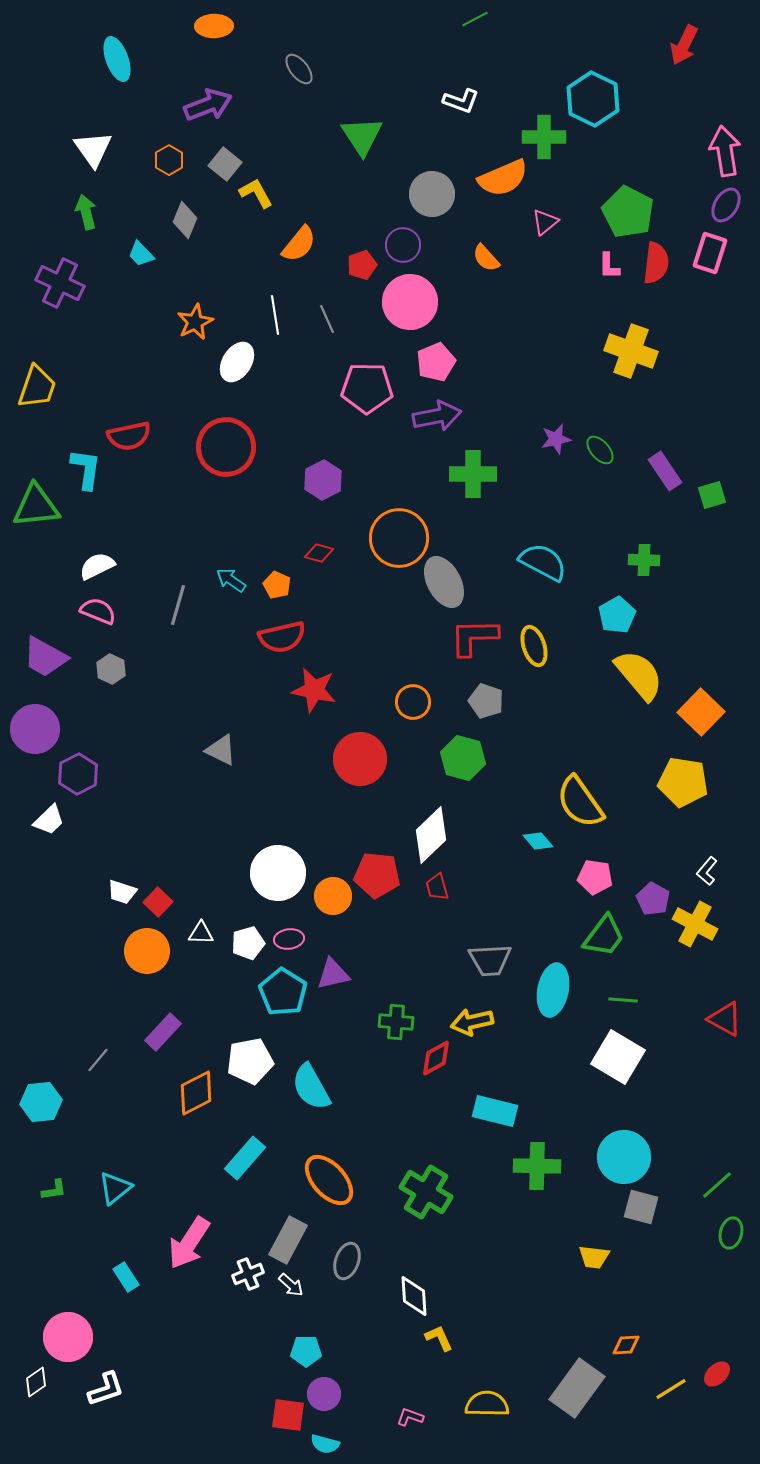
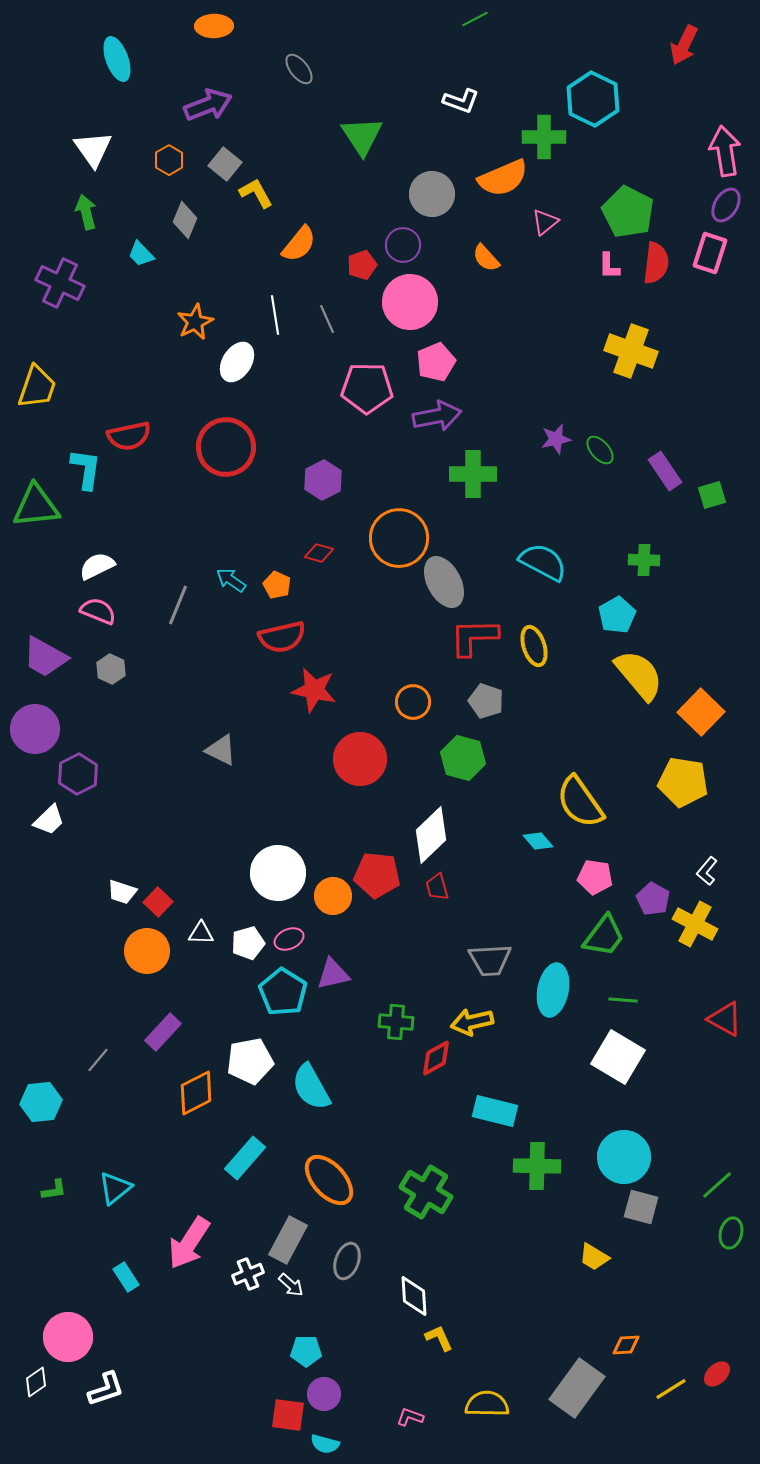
gray line at (178, 605): rotated 6 degrees clockwise
pink ellipse at (289, 939): rotated 16 degrees counterclockwise
yellow trapezoid at (594, 1257): rotated 24 degrees clockwise
